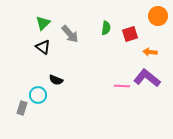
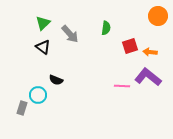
red square: moved 12 px down
purple L-shape: moved 1 px right, 1 px up
